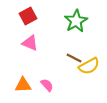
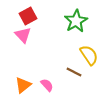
pink triangle: moved 7 px left, 8 px up; rotated 24 degrees clockwise
brown line: moved 14 px down
yellow semicircle: moved 11 px up; rotated 95 degrees counterclockwise
orange triangle: rotated 36 degrees counterclockwise
